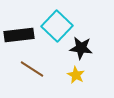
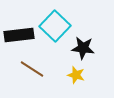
cyan square: moved 2 px left
black star: moved 2 px right
yellow star: rotated 12 degrees counterclockwise
